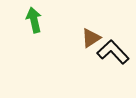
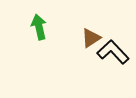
green arrow: moved 5 px right, 7 px down
